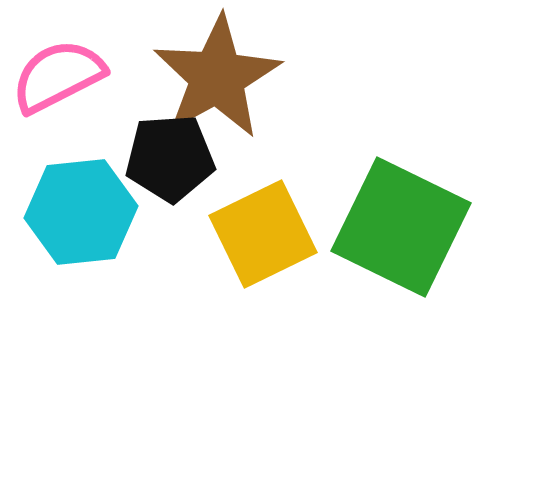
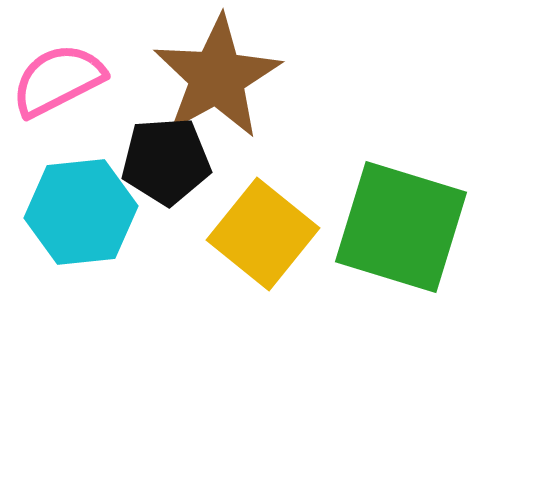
pink semicircle: moved 4 px down
black pentagon: moved 4 px left, 3 px down
green square: rotated 9 degrees counterclockwise
yellow square: rotated 25 degrees counterclockwise
